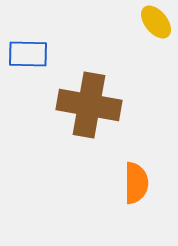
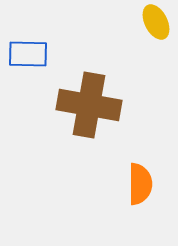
yellow ellipse: rotated 12 degrees clockwise
orange semicircle: moved 4 px right, 1 px down
